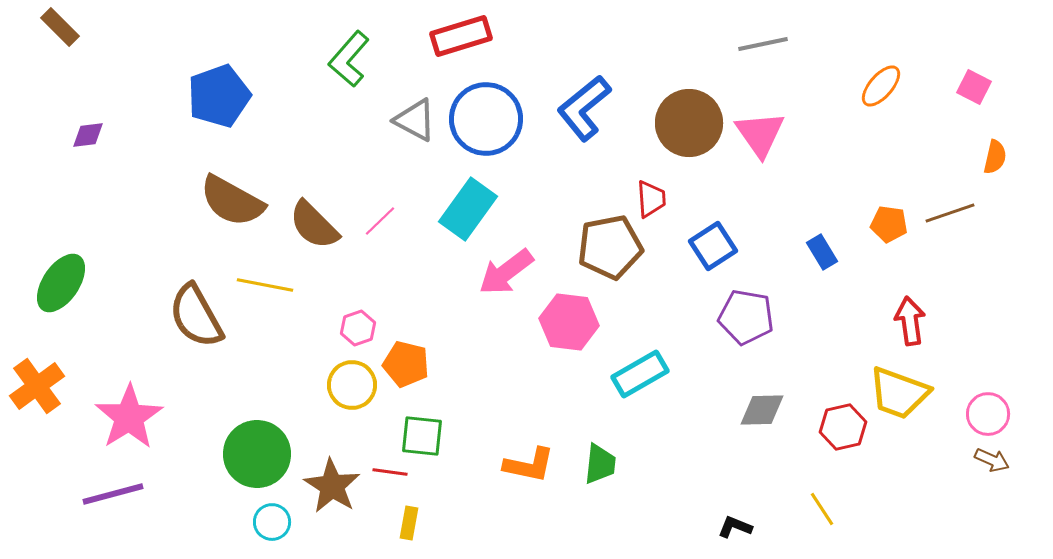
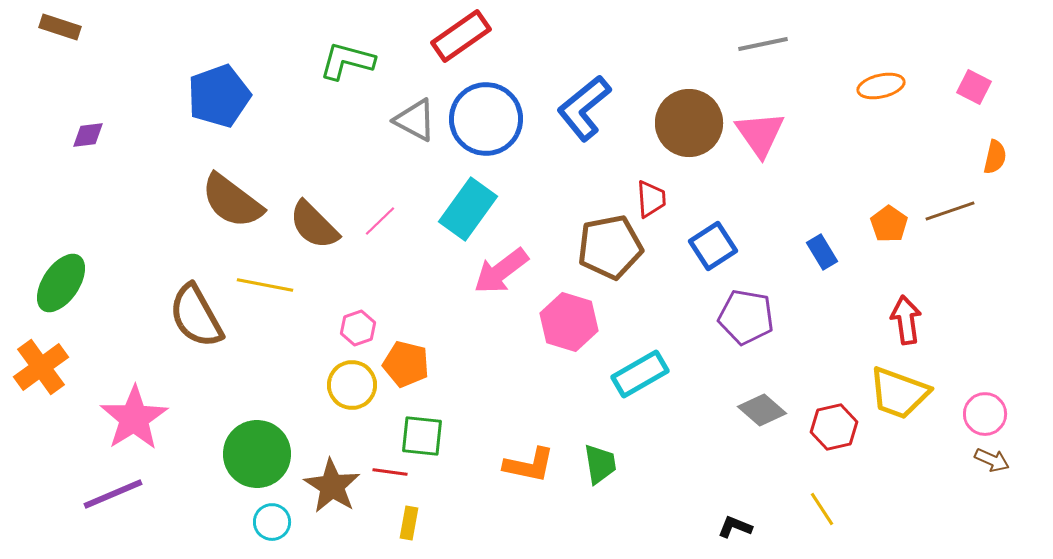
brown rectangle at (60, 27): rotated 27 degrees counterclockwise
red rectangle at (461, 36): rotated 18 degrees counterclockwise
green L-shape at (349, 59): moved 2 px left, 2 px down; rotated 64 degrees clockwise
orange ellipse at (881, 86): rotated 36 degrees clockwise
brown semicircle at (232, 201): rotated 8 degrees clockwise
brown line at (950, 213): moved 2 px up
orange pentagon at (889, 224): rotated 27 degrees clockwise
pink arrow at (506, 272): moved 5 px left, 1 px up
red arrow at (910, 321): moved 4 px left, 1 px up
pink hexagon at (569, 322): rotated 10 degrees clockwise
orange cross at (37, 386): moved 4 px right, 19 px up
gray diamond at (762, 410): rotated 42 degrees clockwise
pink circle at (988, 414): moved 3 px left
pink star at (129, 417): moved 5 px right, 1 px down
red hexagon at (843, 427): moved 9 px left
green trapezoid at (600, 464): rotated 15 degrees counterclockwise
purple line at (113, 494): rotated 8 degrees counterclockwise
